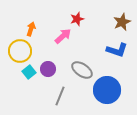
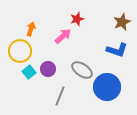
blue circle: moved 3 px up
